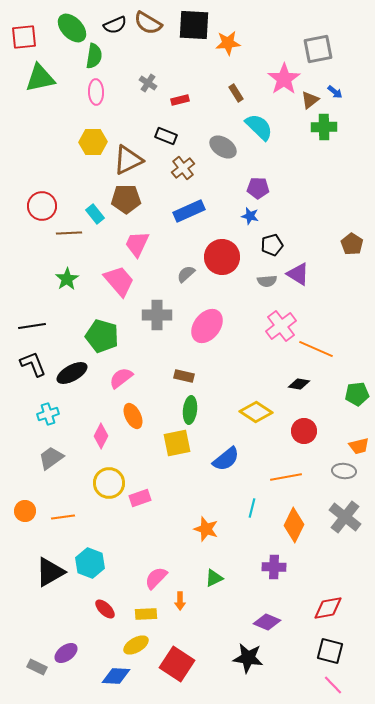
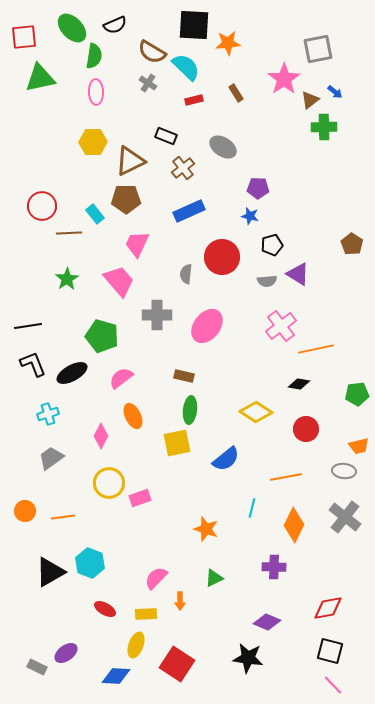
brown semicircle at (148, 23): moved 4 px right, 29 px down
red rectangle at (180, 100): moved 14 px right
cyan semicircle at (259, 127): moved 73 px left, 60 px up
brown triangle at (128, 160): moved 2 px right, 1 px down
gray semicircle at (186, 274): rotated 42 degrees counterclockwise
black line at (32, 326): moved 4 px left
orange line at (316, 349): rotated 36 degrees counterclockwise
red circle at (304, 431): moved 2 px right, 2 px up
red ellipse at (105, 609): rotated 15 degrees counterclockwise
yellow ellipse at (136, 645): rotated 40 degrees counterclockwise
